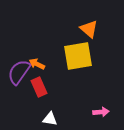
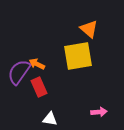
pink arrow: moved 2 px left
